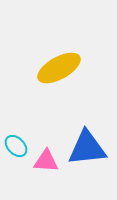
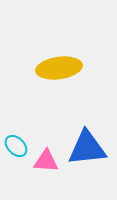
yellow ellipse: rotated 21 degrees clockwise
